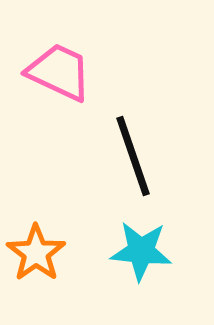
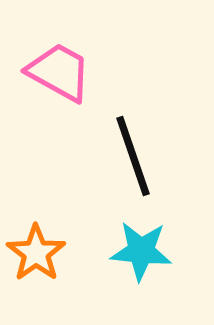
pink trapezoid: rotated 4 degrees clockwise
